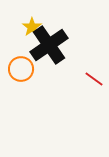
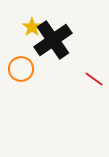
black cross: moved 4 px right, 5 px up
